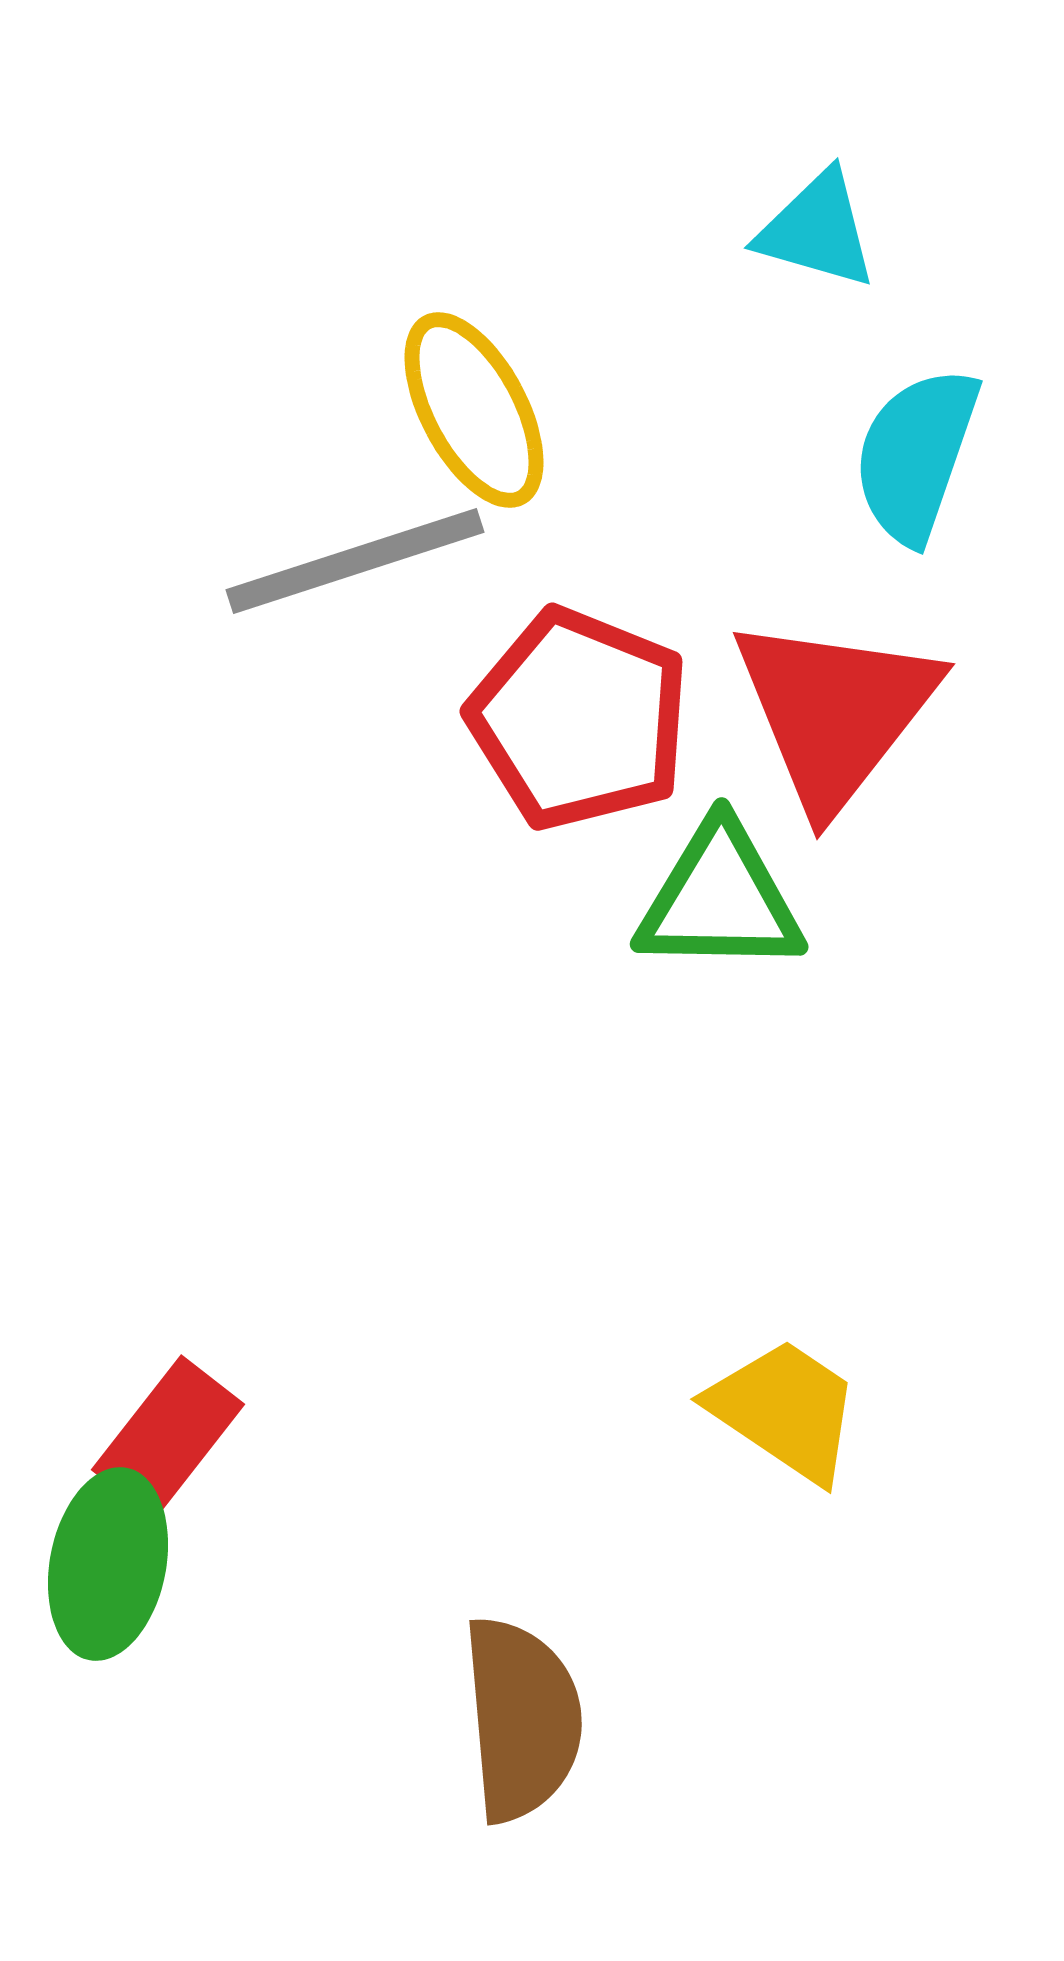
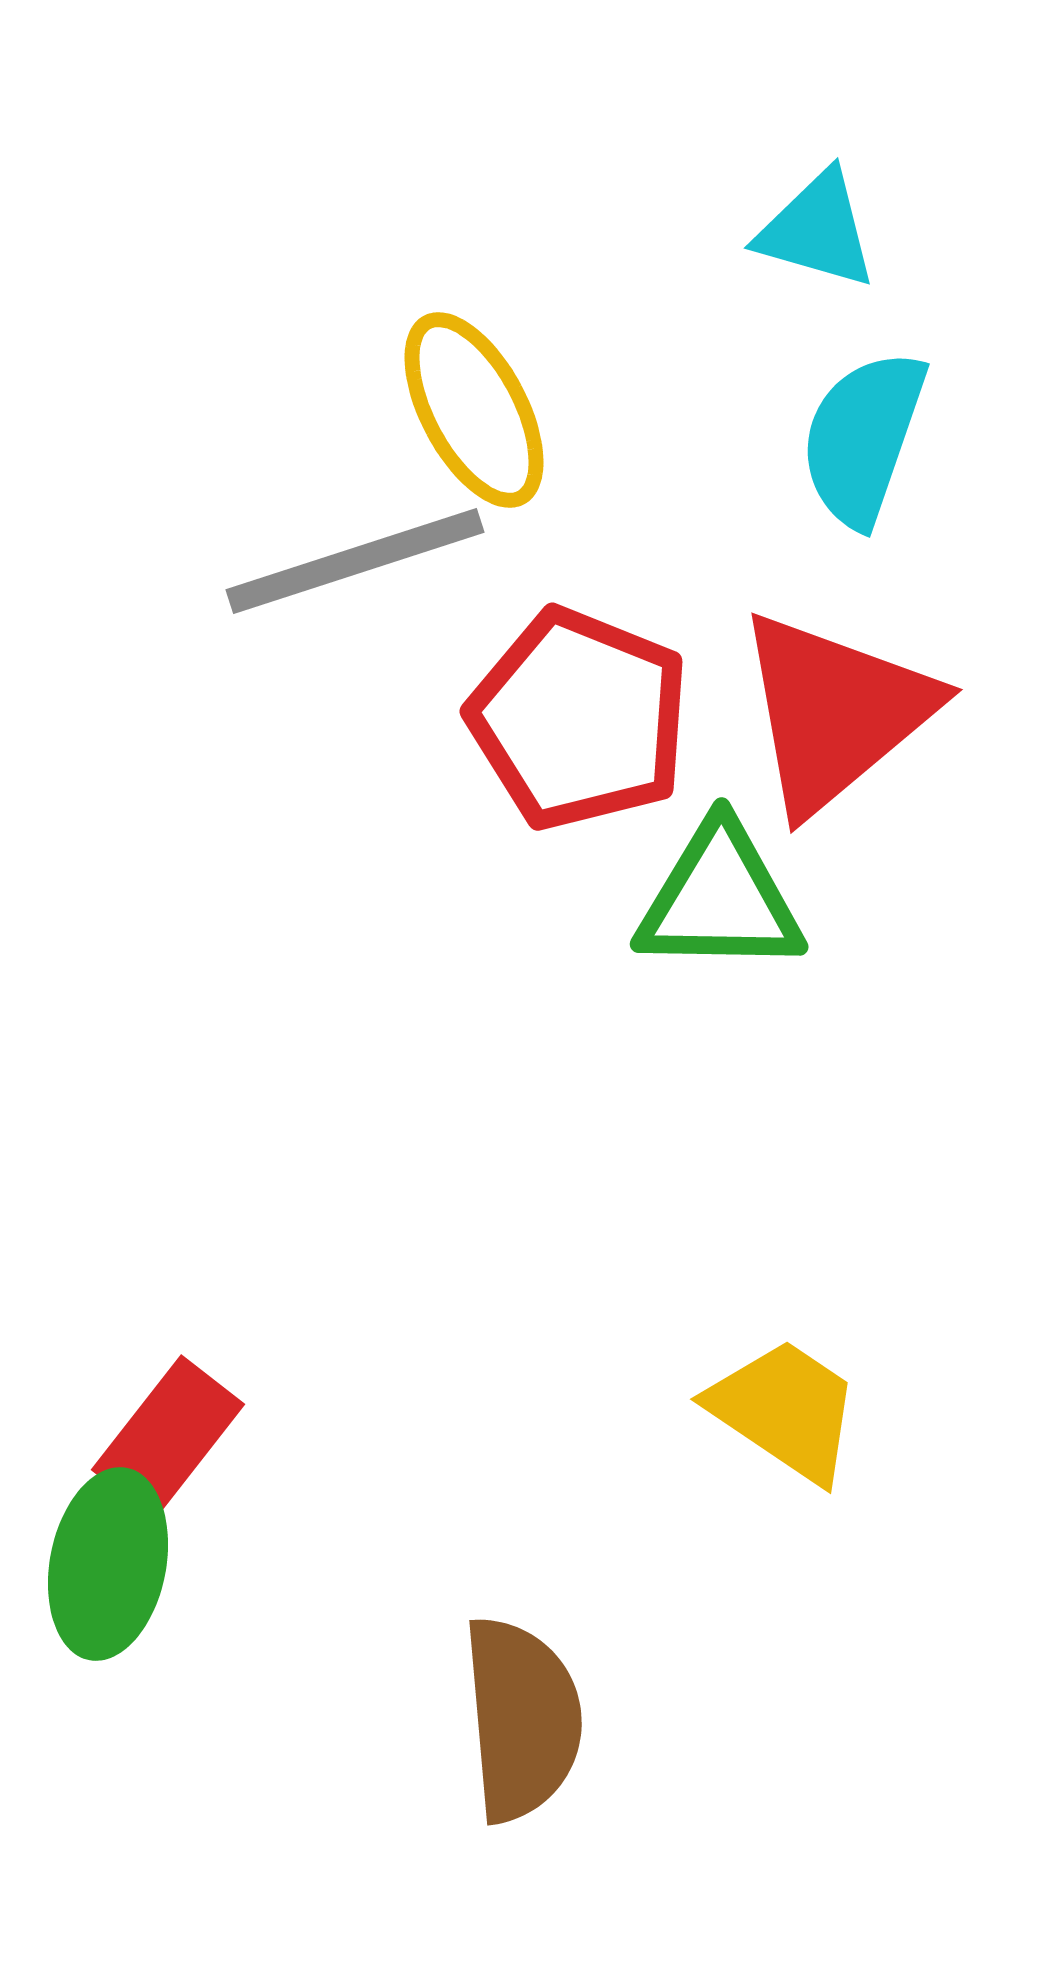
cyan semicircle: moved 53 px left, 17 px up
red triangle: rotated 12 degrees clockwise
